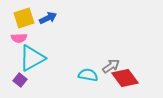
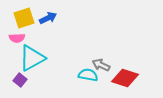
pink semicircle: moved 2 px left
gray arrow: moved 10 px left, 1 px up; rotated 120 degrees counterclockwise
red diamond: rotated 36 degrees counterclockwise
